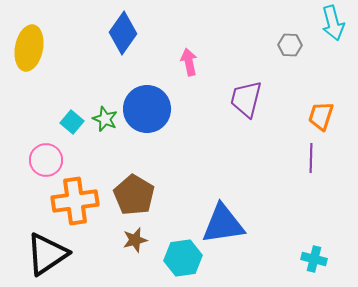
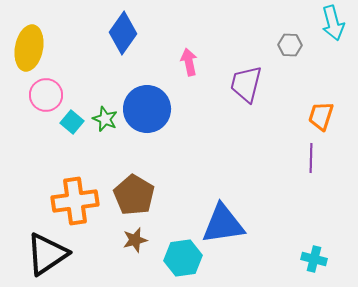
purple trapezoid: moved 15 px up
pink circle: moved 65 px up
